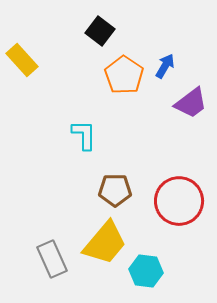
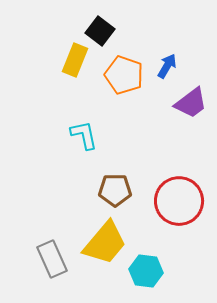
yellow rectangle: moved 53 px right; rotated 64 degrees clockwise
blue arrow: moved 2 px right
orange pentagon: rotated 15 degrees counterclockwise
cyan L-shape: rotated 12 degrees counterclockwise
